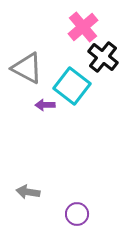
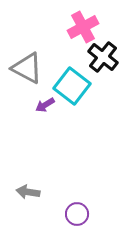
pink cross: rotated 12 degrees clockwise
purple arrow: rotated 30 degrees counterclockwise
